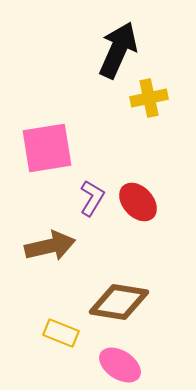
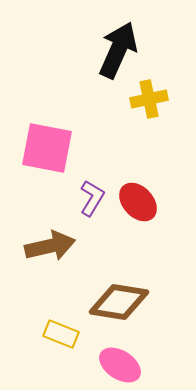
yellow cross: moved 1 px down
pink square: rotated 20 degrees clockwise
yellow rectangle: moved 1 px down
